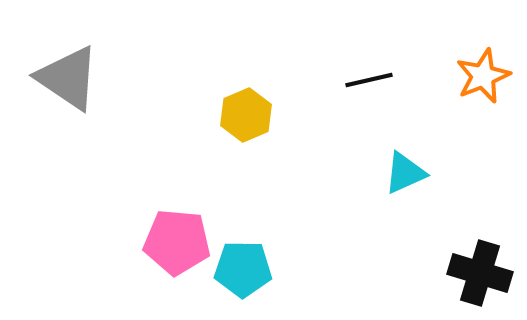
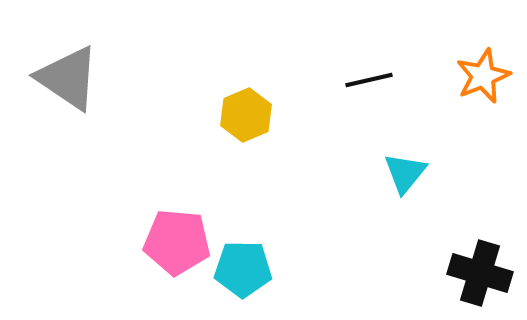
cyan triangle: rotated 27 degrees counterclockwise
